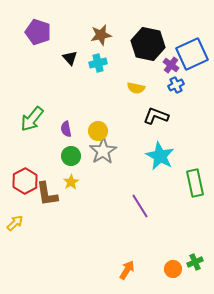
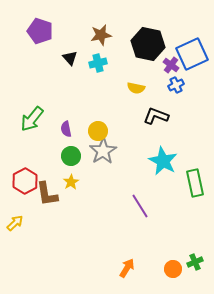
purple pentagon: moved 2 px right, 1 px up
cyan star: moved 3 px right, 5 px down
orange arrow: moved 2 px up
